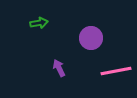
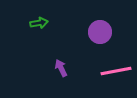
purple circle: moved 9 px right, 6 px up
purple arrow: moved 2 px right
